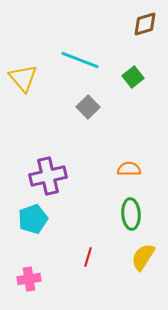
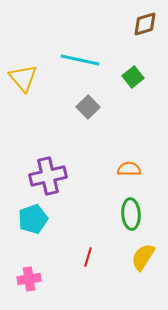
cyan line: rotated 9 degrees counterclockwise
